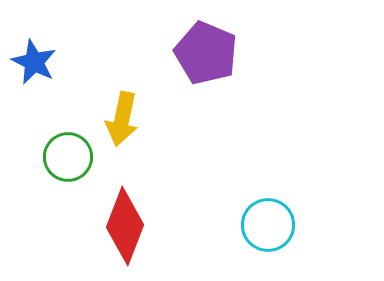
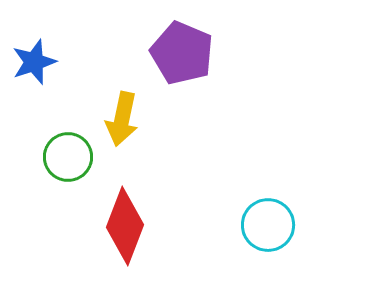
purple pentagon: moved 24 px left
blue star: rotated 27 degrees clockwise
